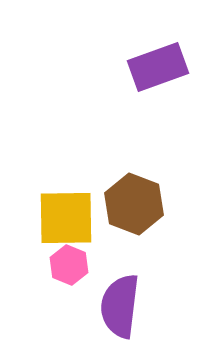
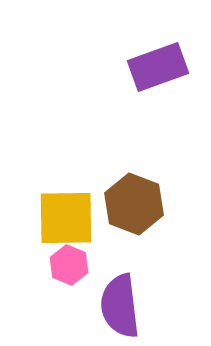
purple semicircle: rotated 14 degrees counterclockwise
